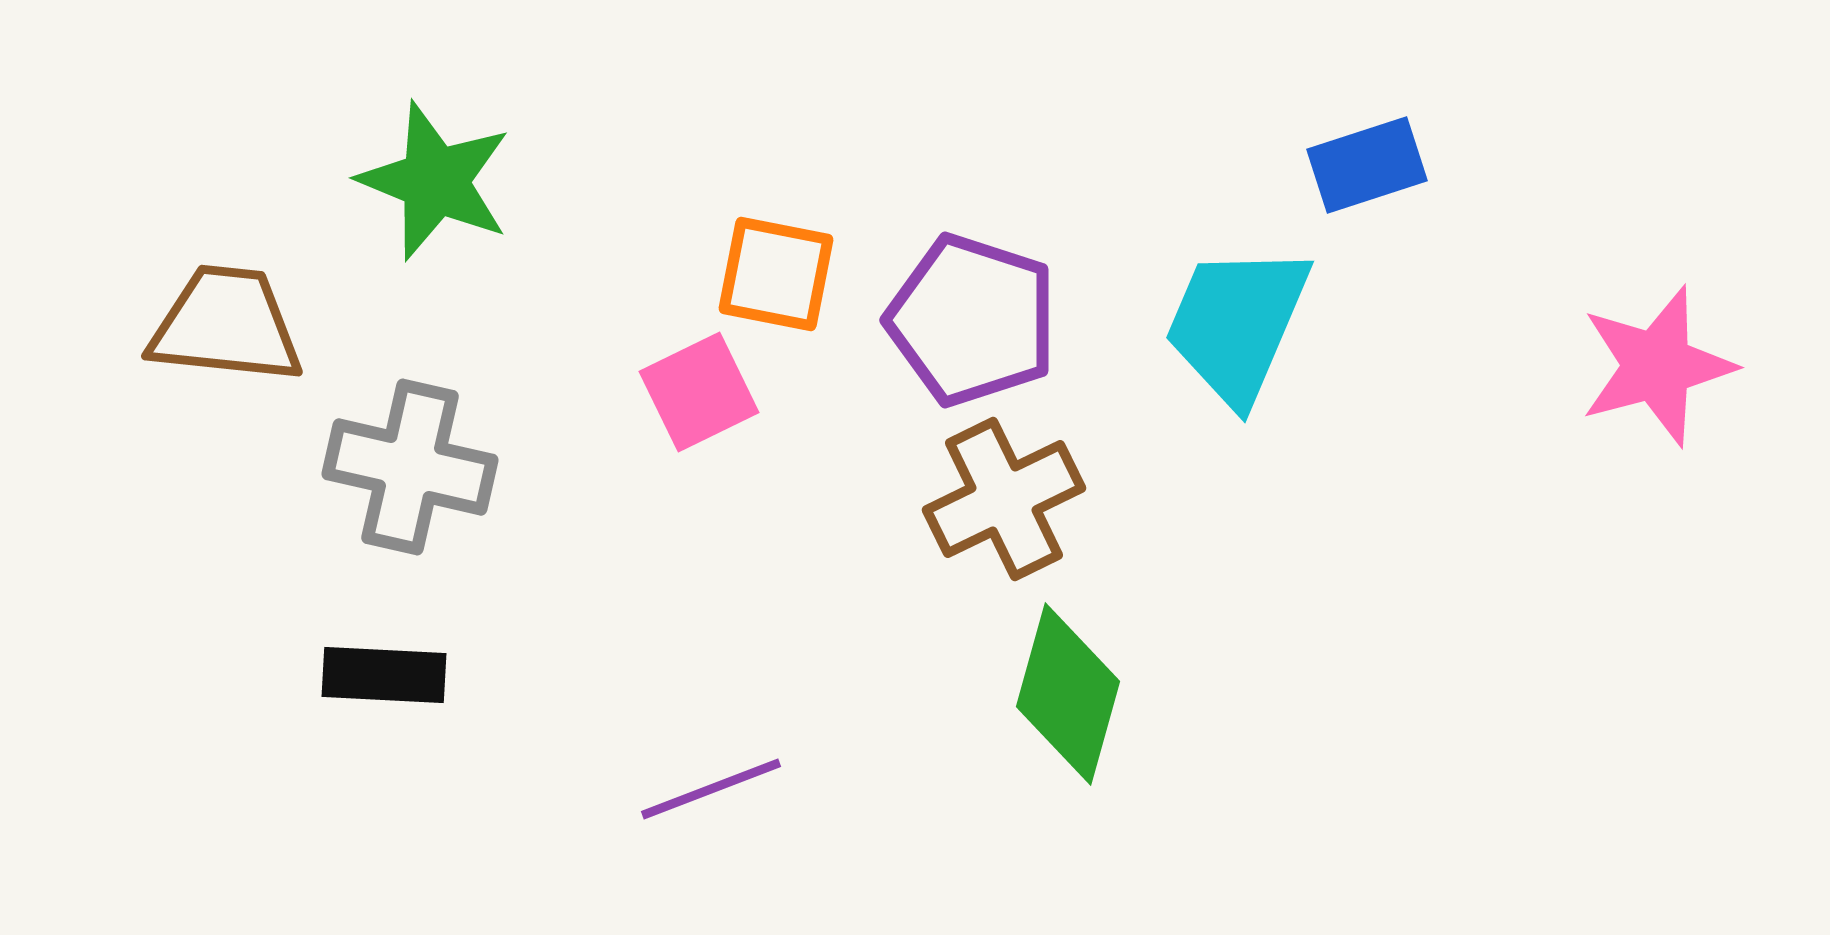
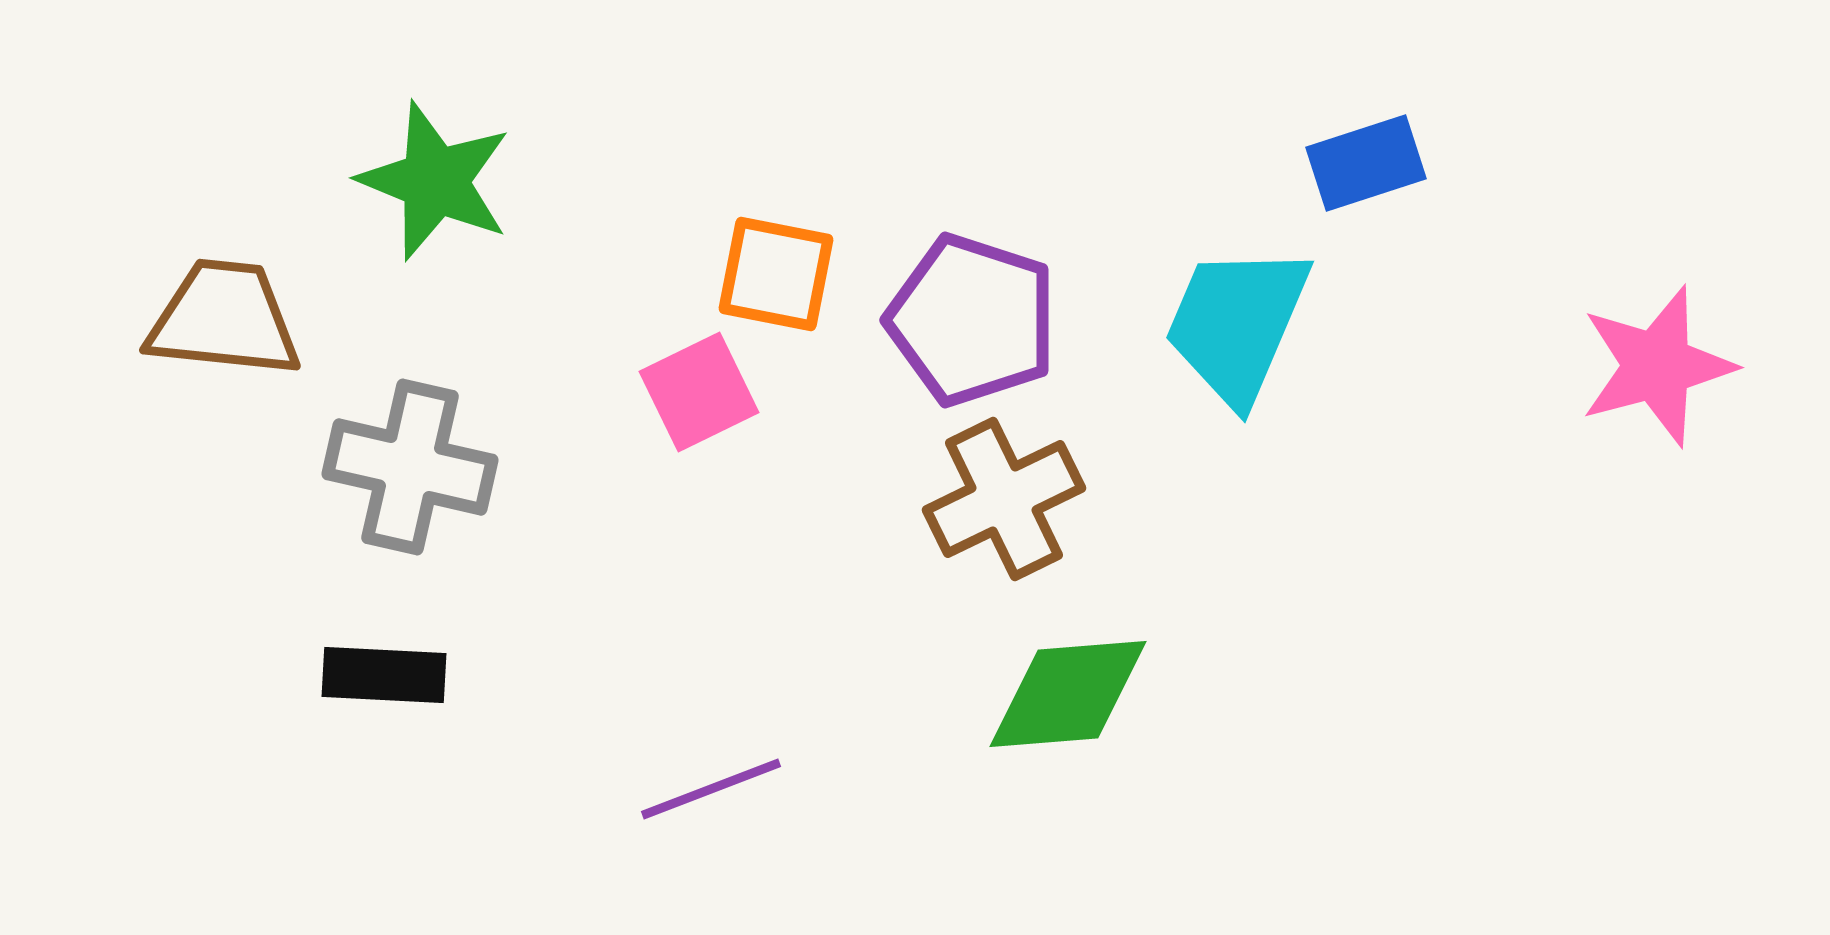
blue rectangle: moved 1 px left, 2 px up
brown trapezoid: moved 2 px left, 6 px up
green diamond: rotated 70 degrees clockwise
